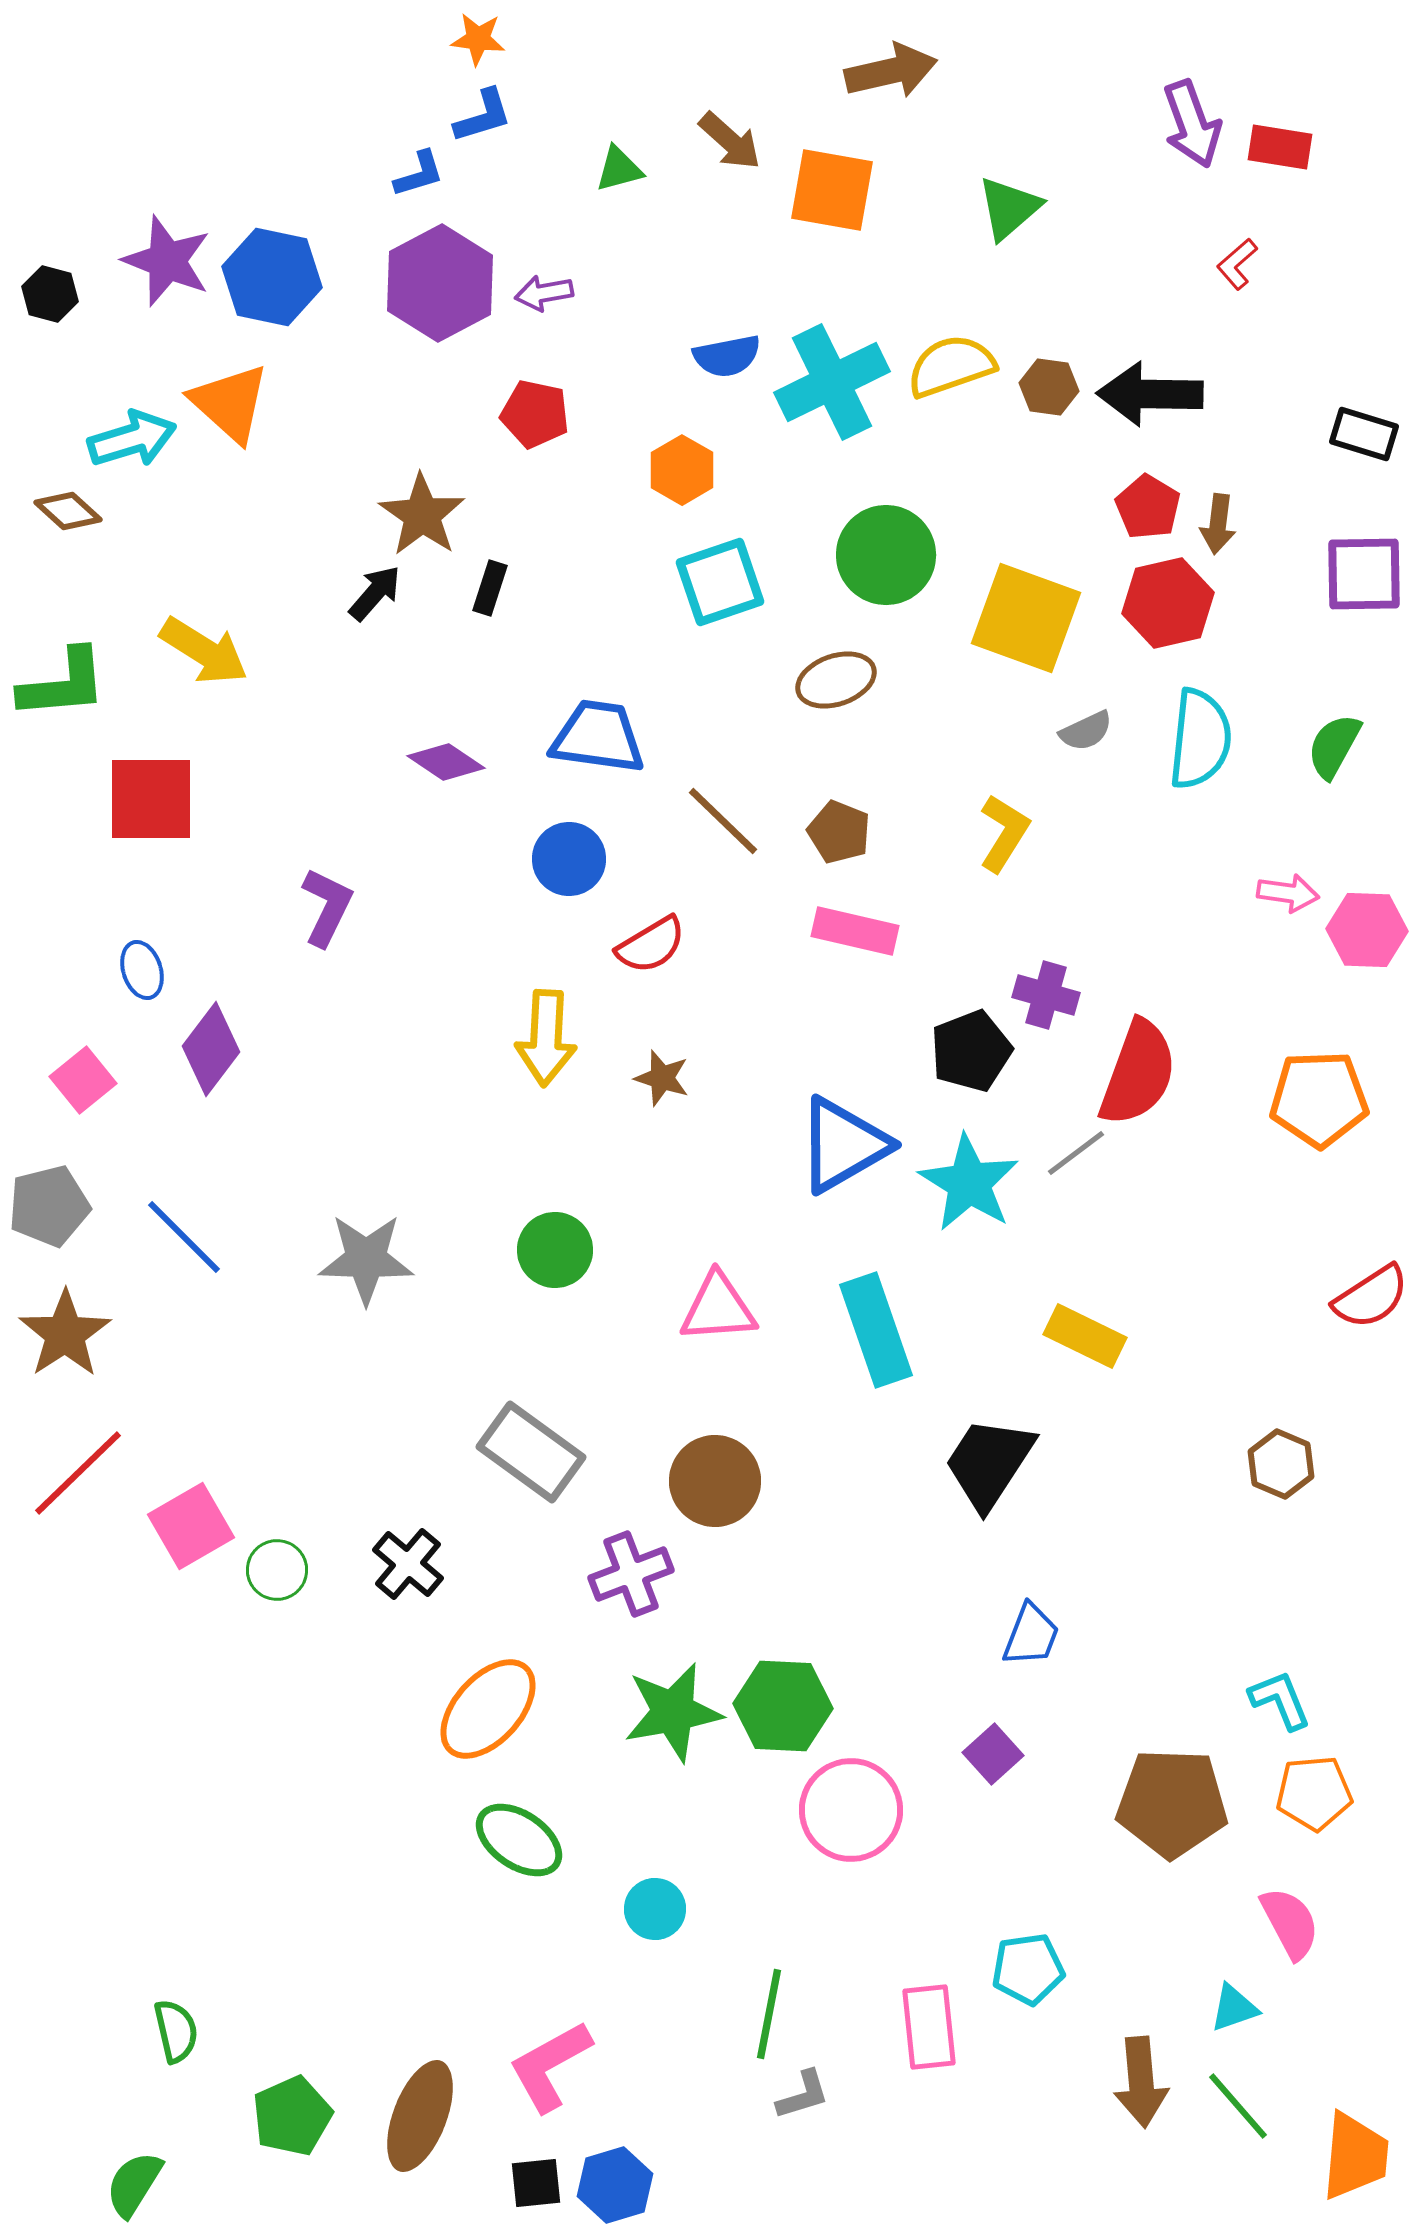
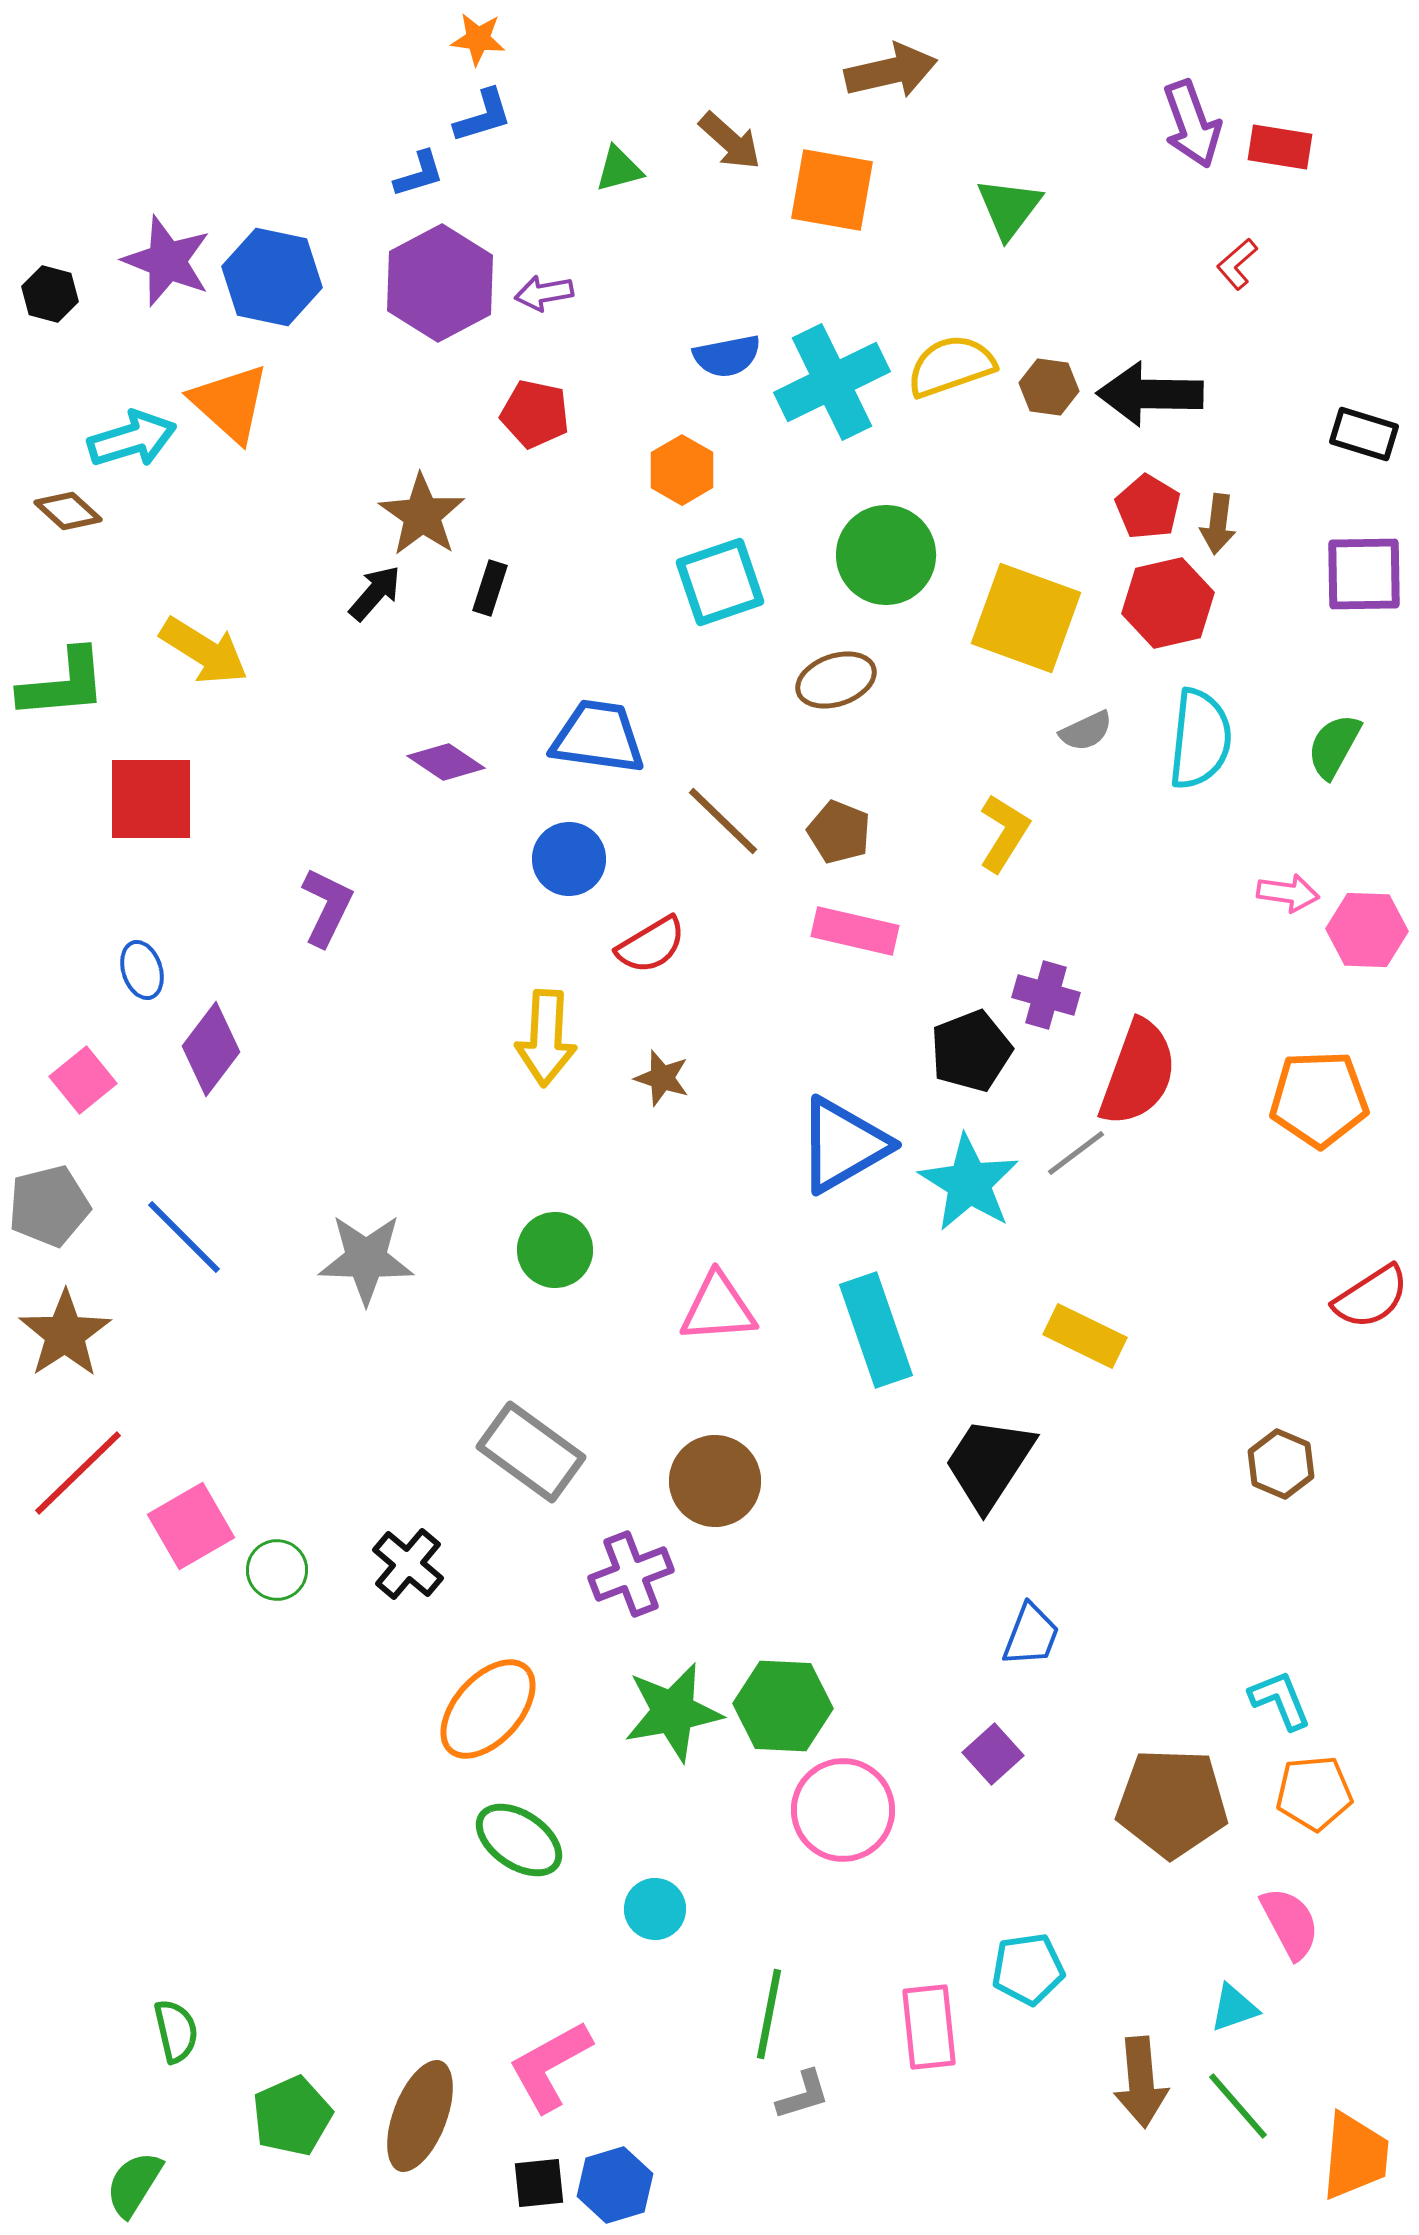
green triangle at (1009, 208): rotated 12 degrees counterclockwise
pink circle at (851, 1810): moved 8 px left
black square at (536, 2183): moved 3 px right
